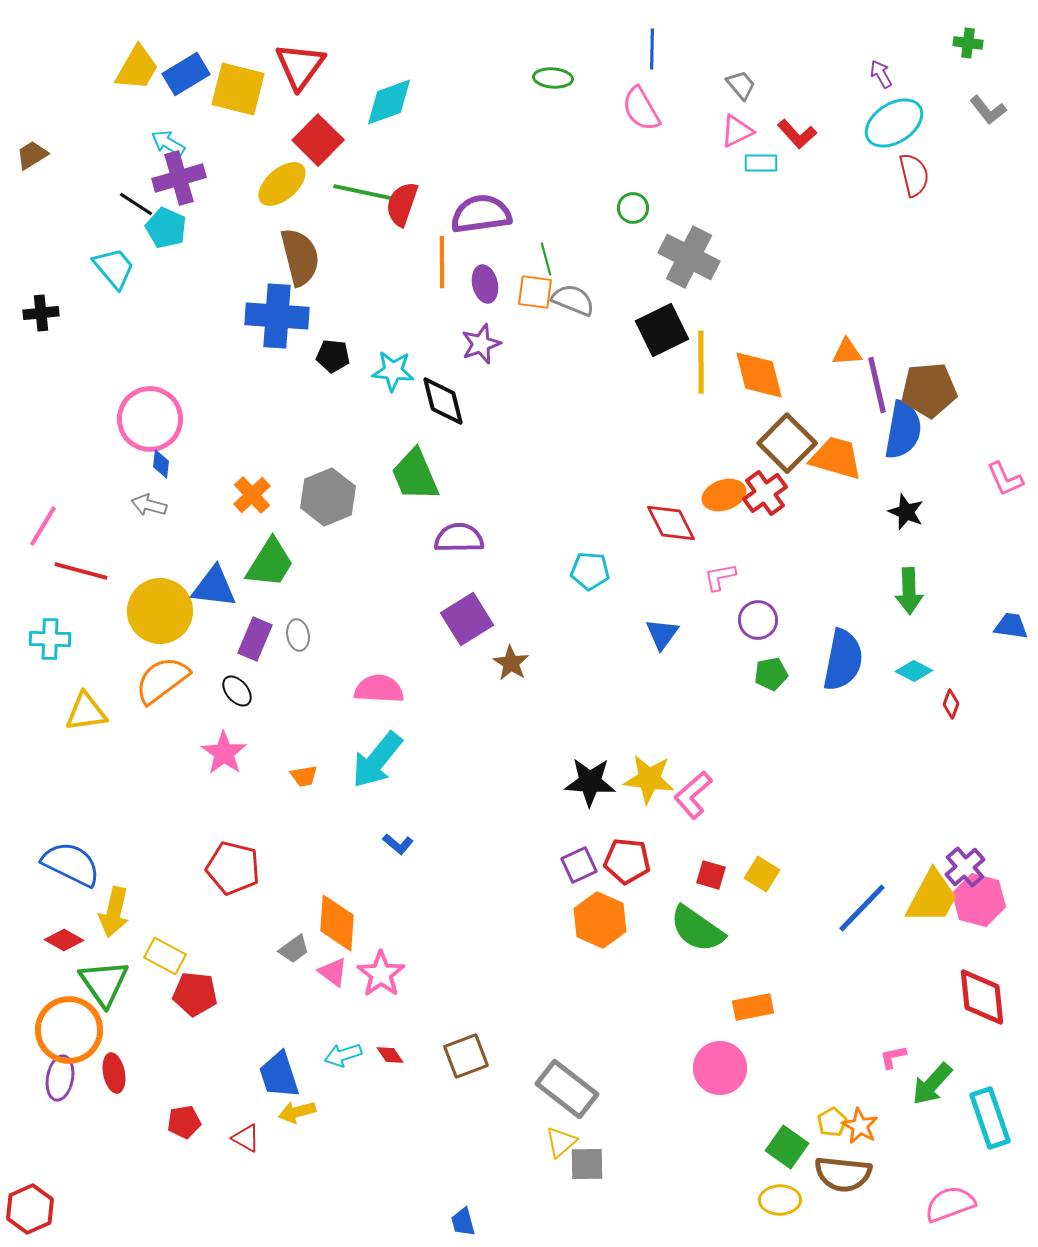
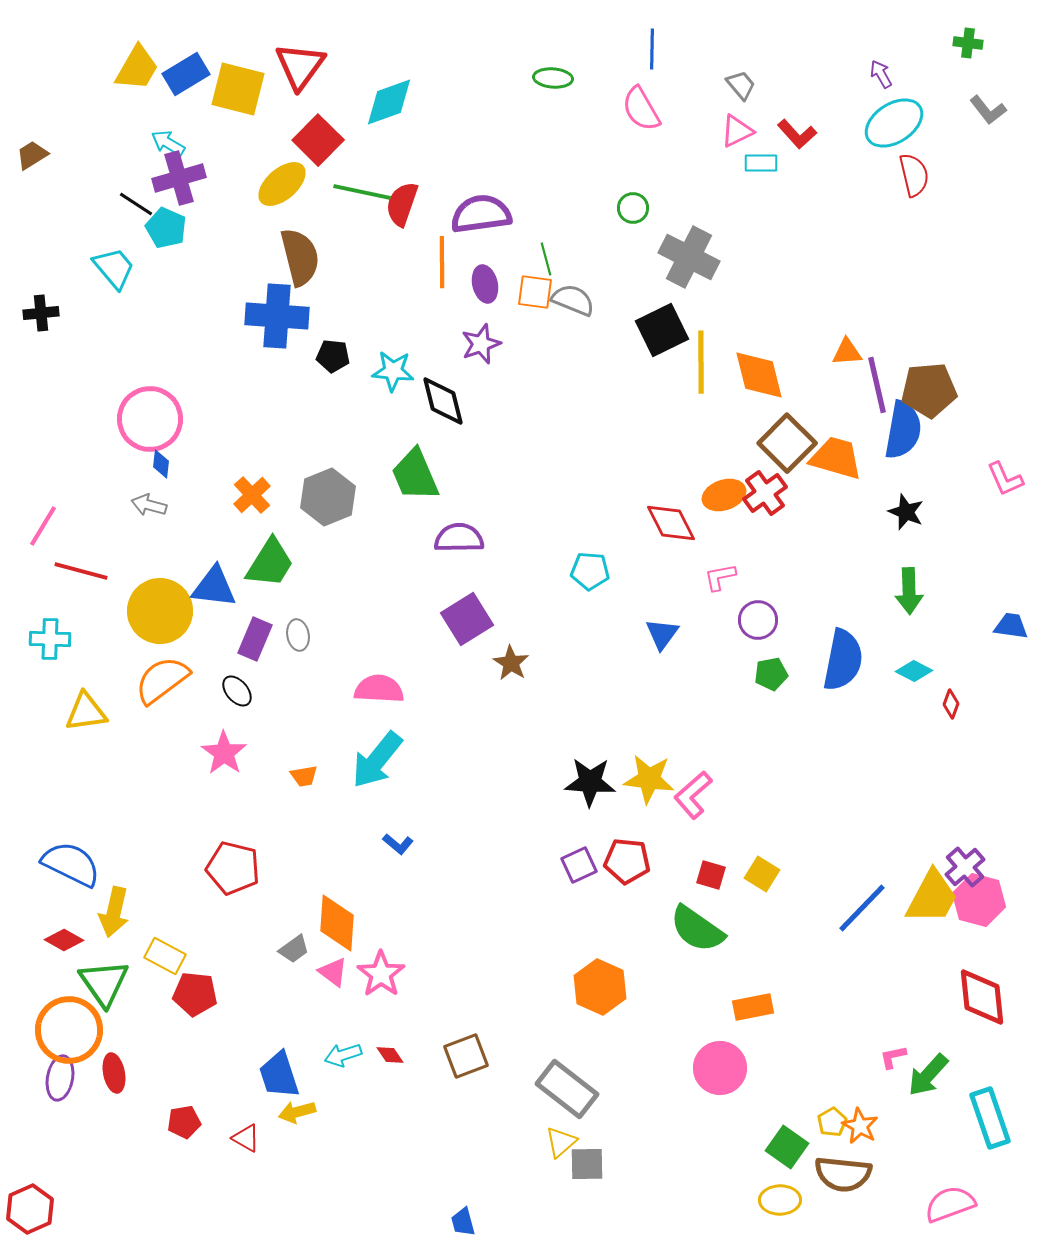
orange hexagon at (600, 920): moved 67 px down
green arrow at (932, 1084): moved 4 px left, 9 px up
